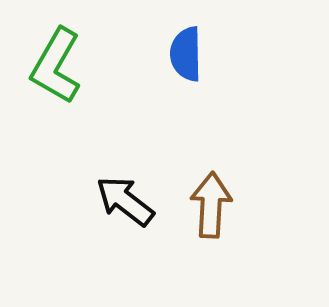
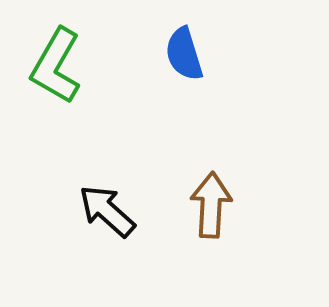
blue semicircle: moved 2 px left; rotated 16 degrees counterclockwise
black arrow: moved 18 px left, 10 px down; rotated 4 degrees clockwise
